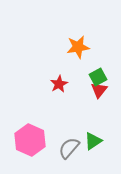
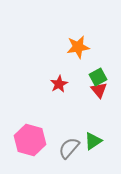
red triangle: rotated 18 degrees counterclockwise
pink hexagon: rotated 8 degrees counterclockwise
